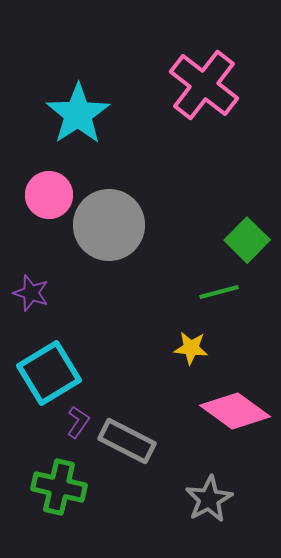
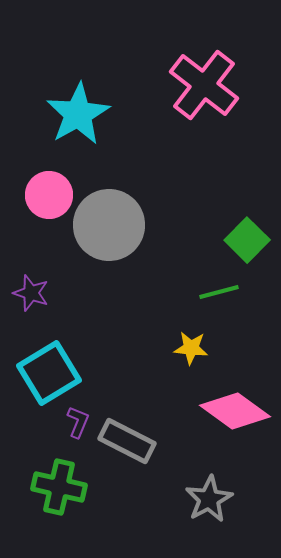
cyan star: rotated 4 degrees clockwise
purple L-shape: rotated 12 degrees counterclockwise
